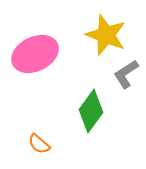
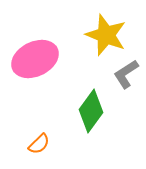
pink ellipse: moved 5 px down
orange semicircle: rotated 85 degrees counterclockwise
